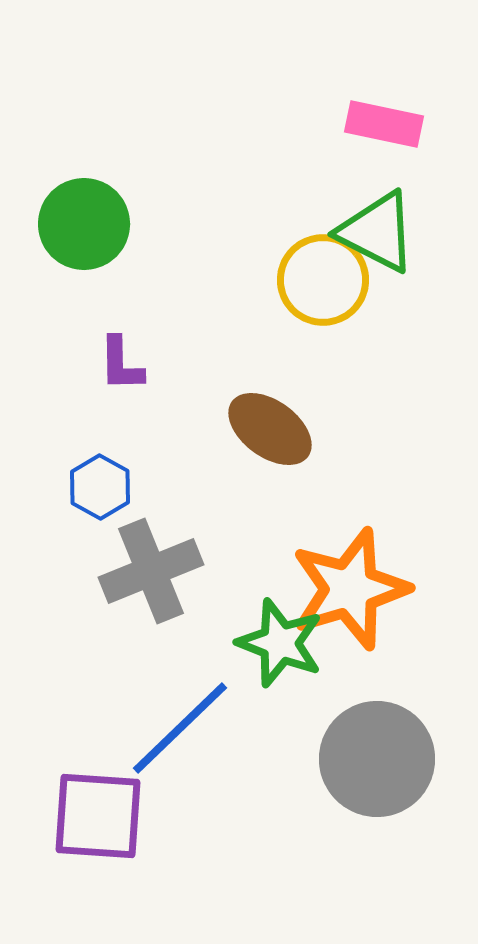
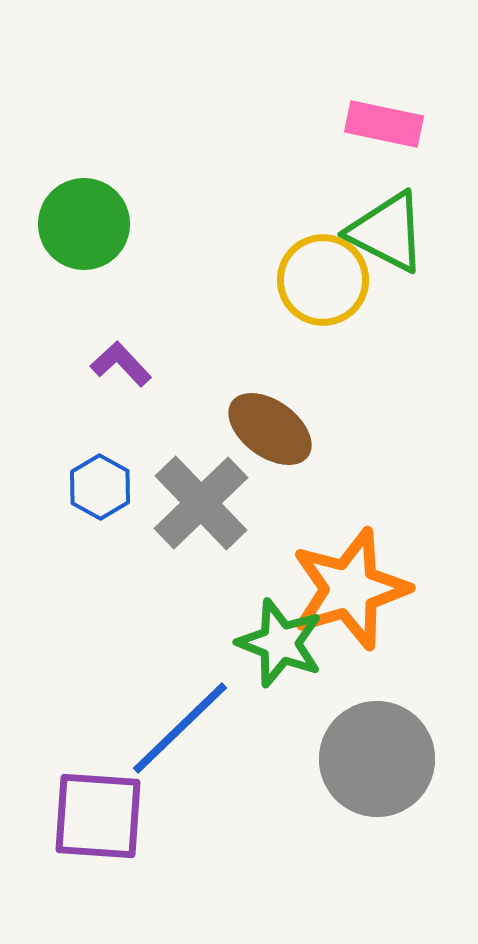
green triangle: moved 10 px right
purple L-shape: rotated 138 degrees clockwise
gray cross: moved 50 px right, 68 px up; rotated 22 degrees counterclockwise
